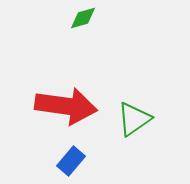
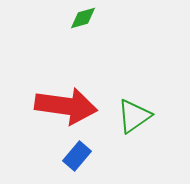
green triangle: moved 3 px up
blue rectangle: moved 6 px right, 5 px up
